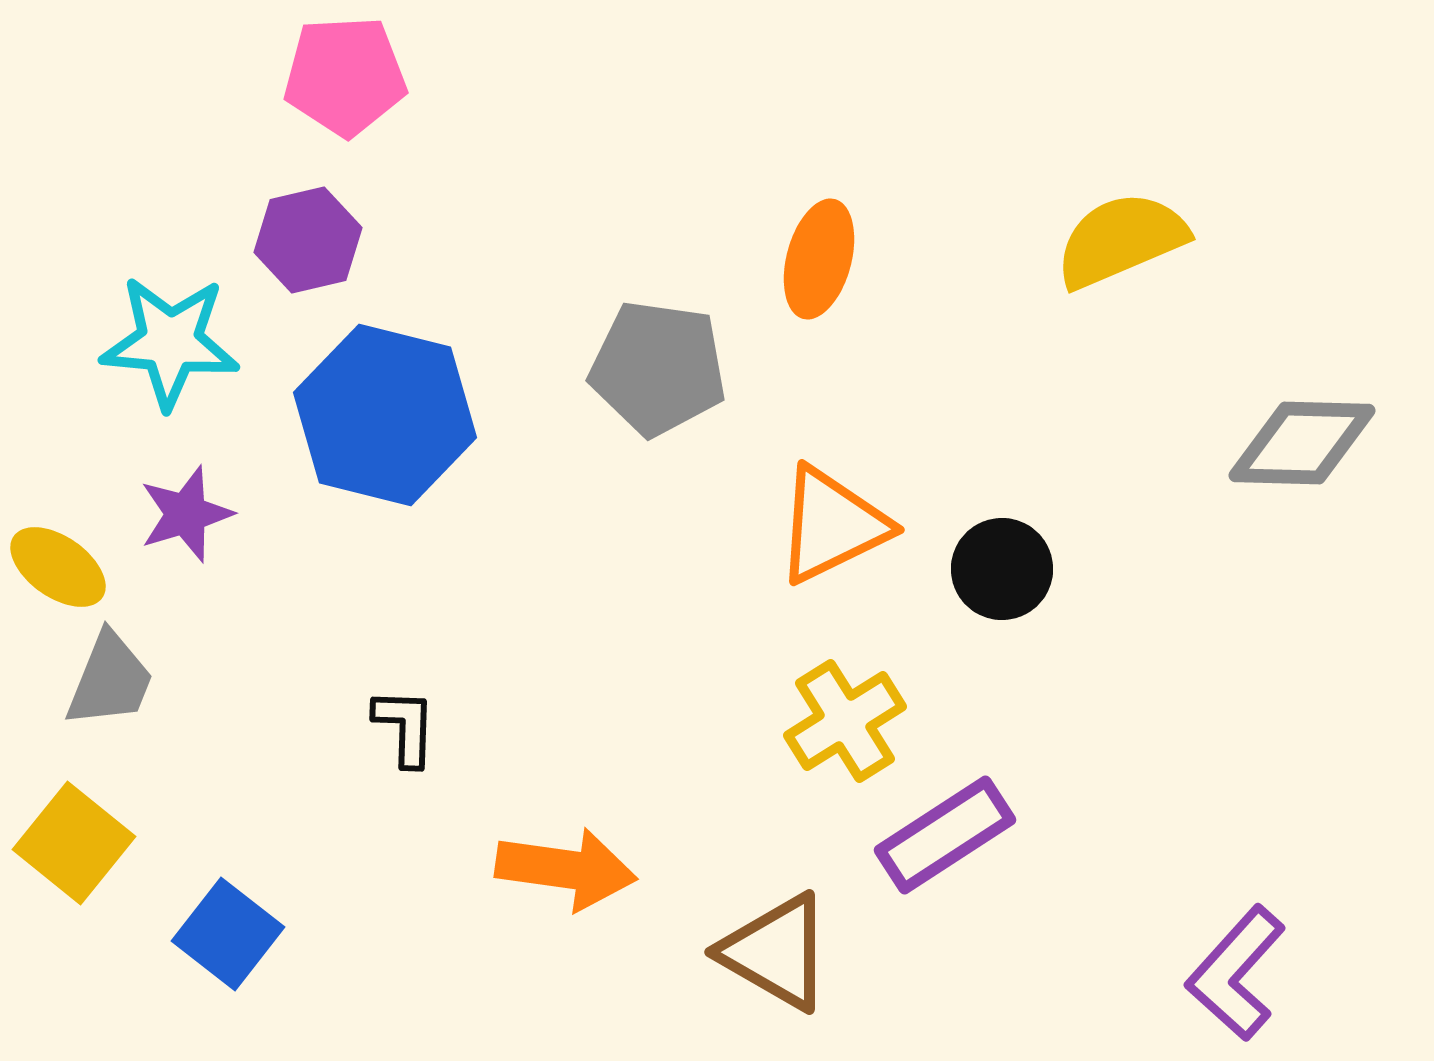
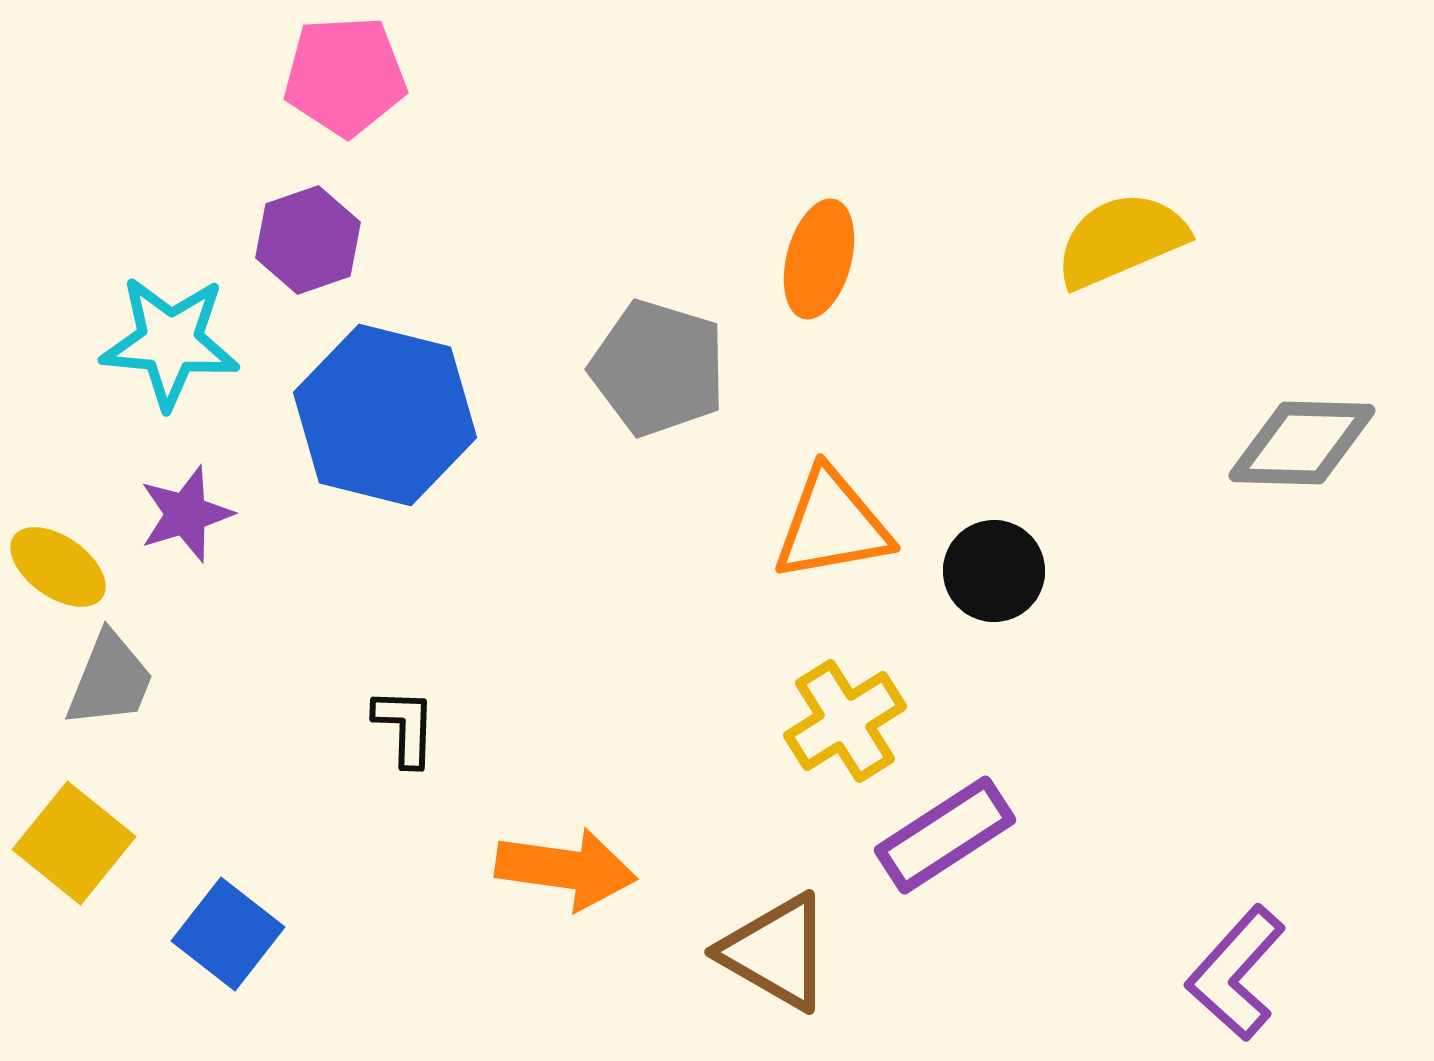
purple hexagon: rotated 6 degrees counterclockwise
gray pentagon: rotated 9 degrees clockwise
orange triangle: rotated 16 degrees clockwise
black circle: moved 8 px left, 2 px down
